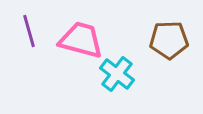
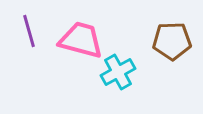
brown pentagon: moved 3 px right, 1 px down
cyan cross: moved 1 px right, 2 px up; rotated 24 degrees clockwise
